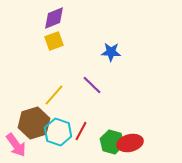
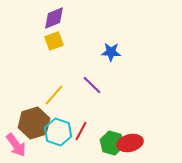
green hexagon: moved 1 px down
